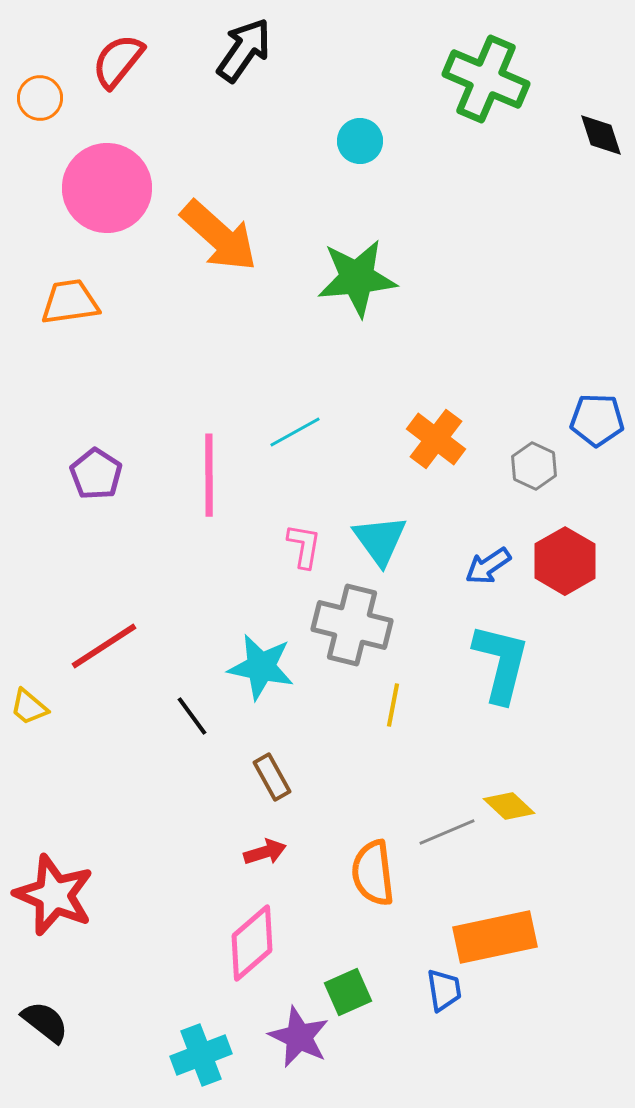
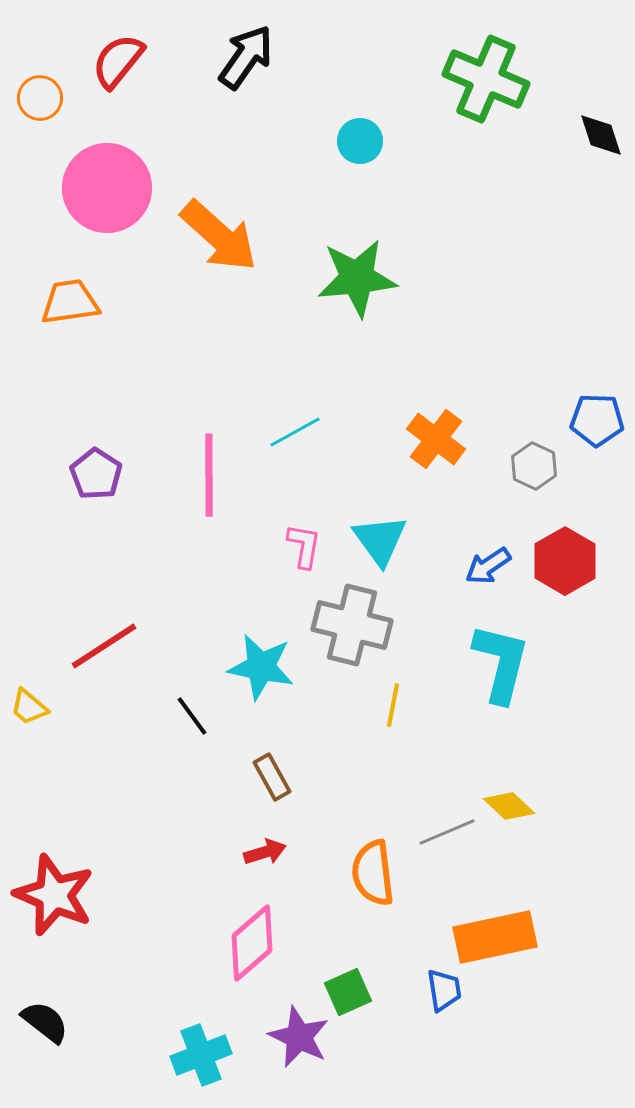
black arrow: moved 2 px right, 7 px down
